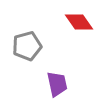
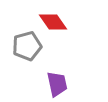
red diamond: moved 26 px left
